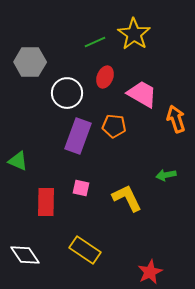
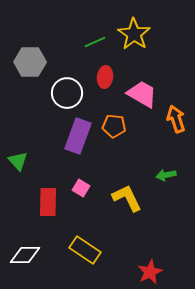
red ellipse: rotated 15 degrees counterclockwise
green triangle: rotated 25 degrees clockwise
pink square: rotated 18 degrees clockwise
red rectangle: moved 2 px right
white diamond: rotated 56 degrees counterclockwise
